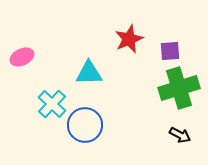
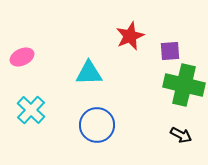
red star: moved 1 px right, 3 px up
green cross: moved 5 px right, 3 px up; rotated 30 degrees clockwise
cyan cross: moved 21 px left, 6 px down
blue circle: moved 12 px right
black arrow: moved 1 px right
